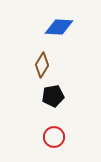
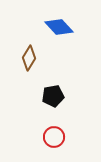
blue diamond: rotated 44 degrees clockwise
brown diamond: moved 13 px left, 7 px up
